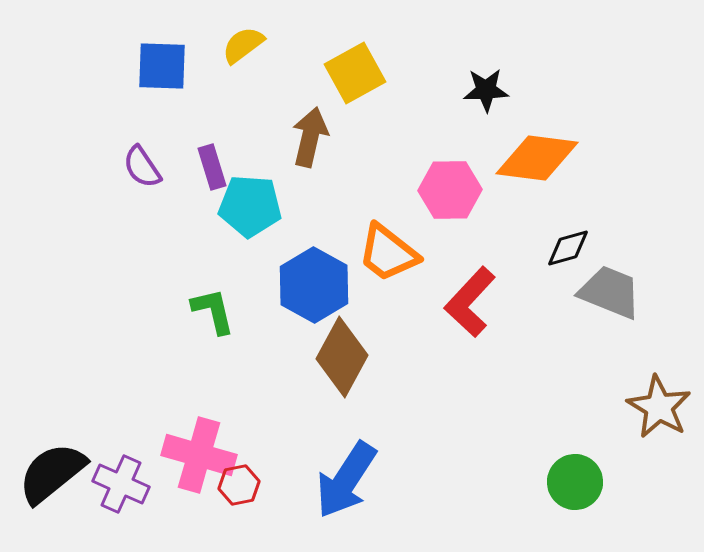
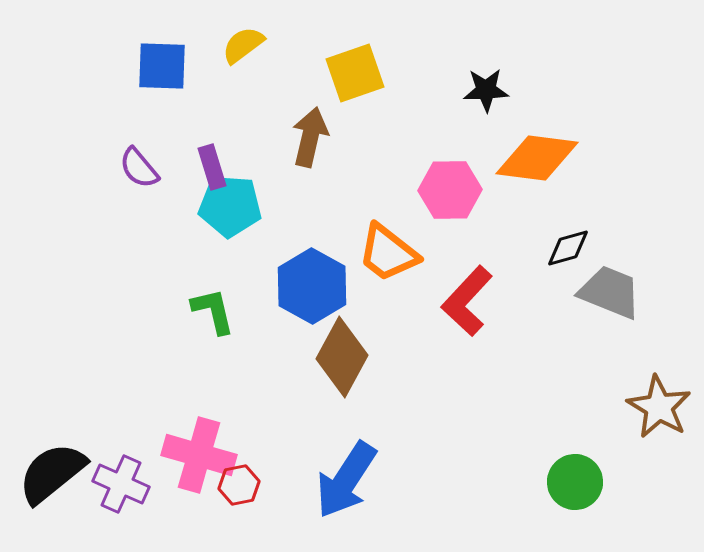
yellow square: rotated 10 degrees clockwise
purple semicircle: moved 3 px left, 1 px down; rotated 6 degrees counterclockwise
cyan pentagon: moved 20 px left
blue hexagon: moved 2 px left, 1 px down
red L-shape: moved 3 px left, 1 px up
